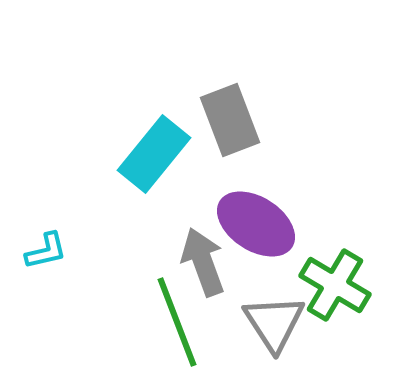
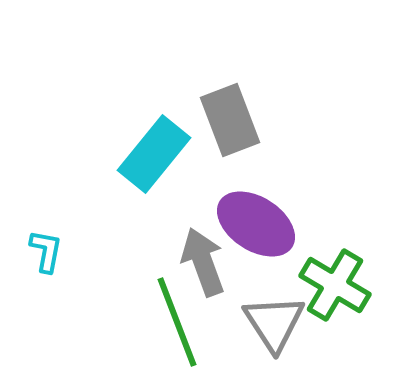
cyan L-shape: rotated 66 degrees counterclockwise
